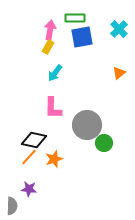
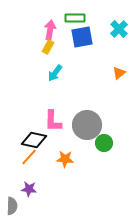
pink L-shape: moved 13 px down
orange star: moved 11 px right; rotated 24 degrees clockwise
